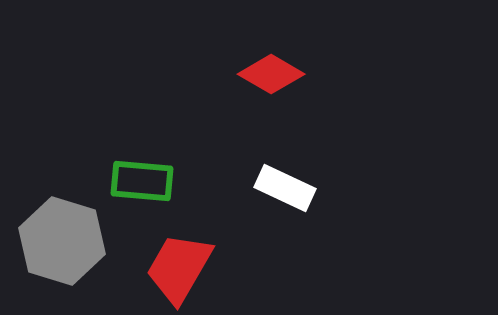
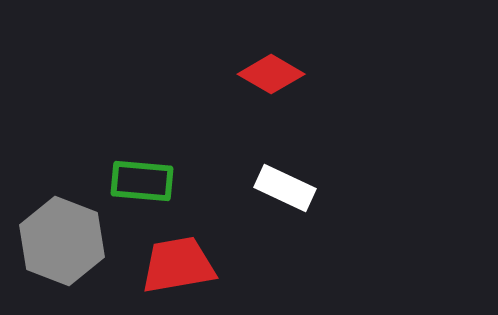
gray hexagon: rotated 4 degrees clockwise
red trapezoid: moved 1 px left, 3 px up; rotated 50 degrees clockwise
